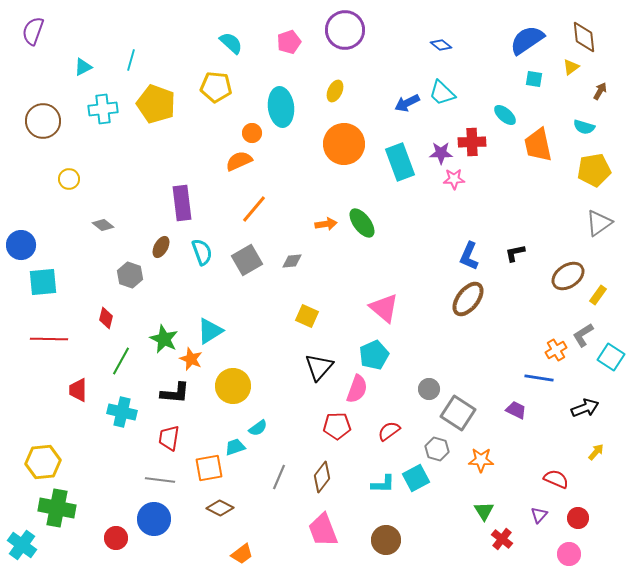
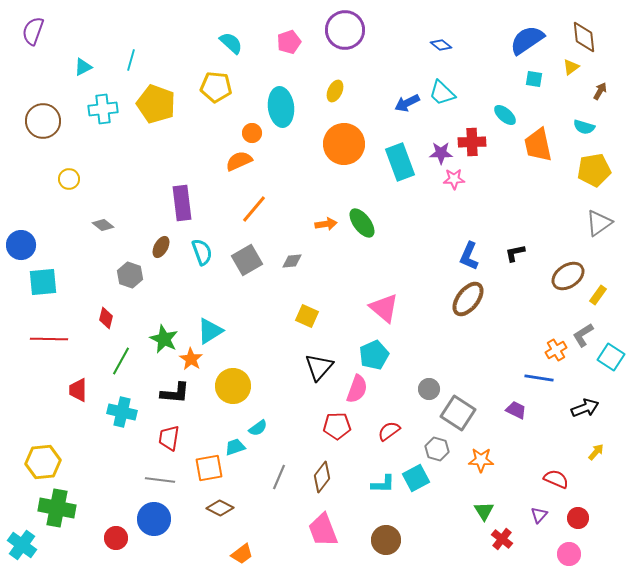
orange star at (191, 359): rotated 10 degrees clockwise
